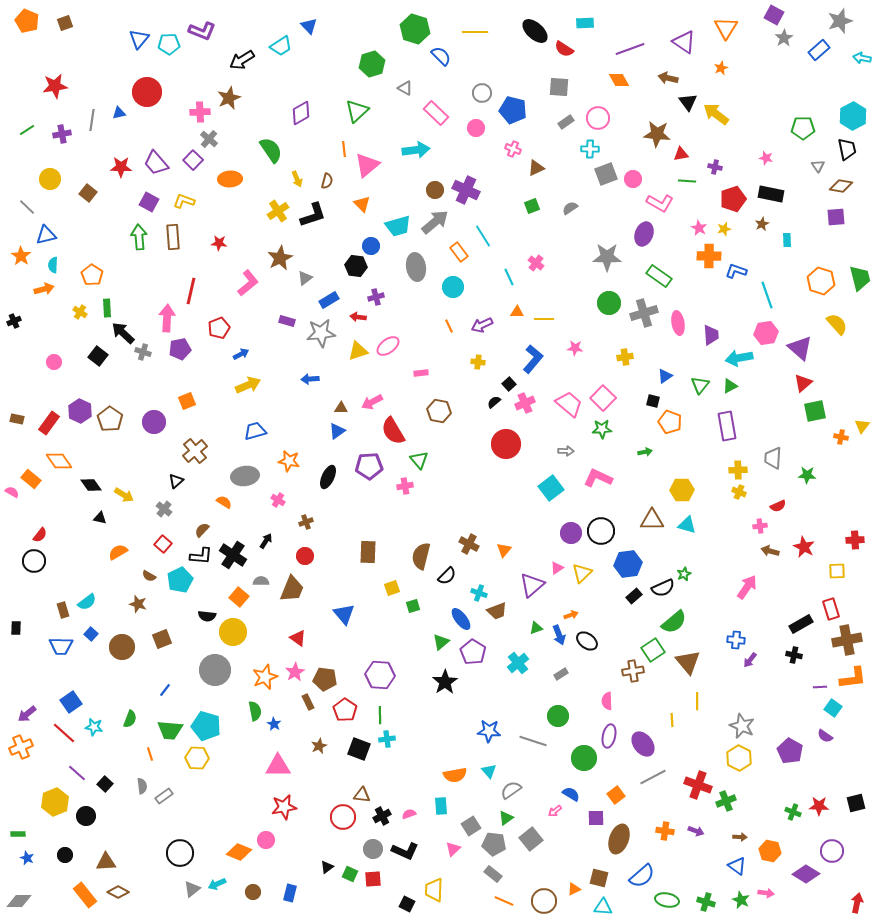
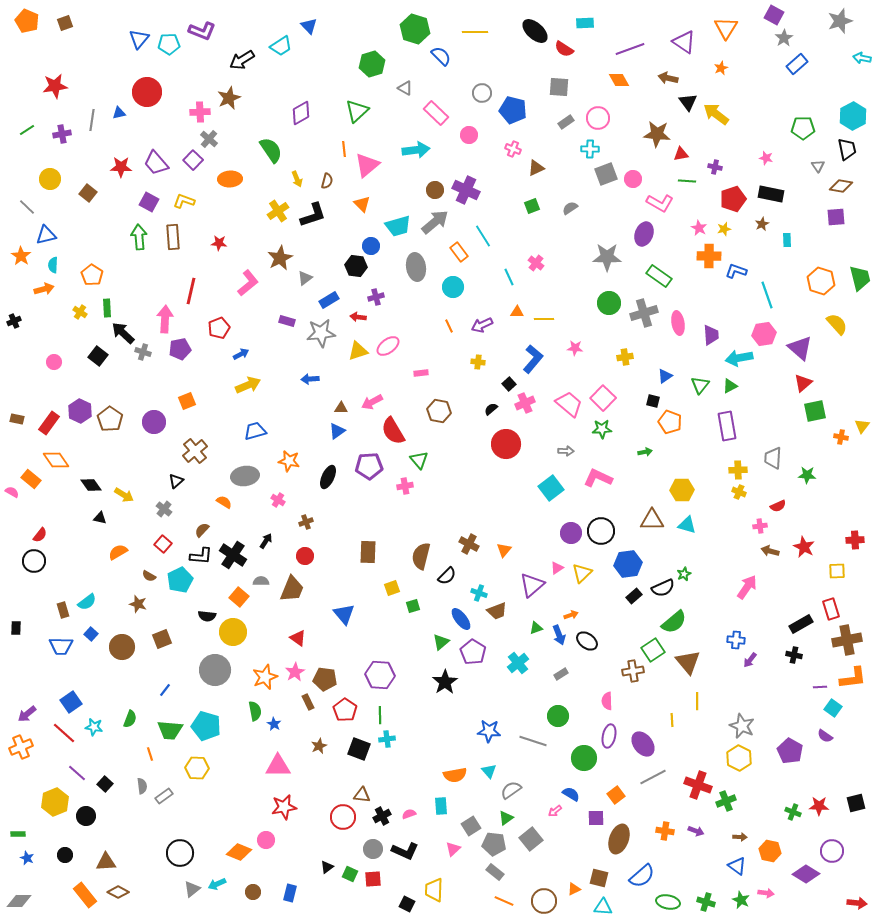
blue rectangle at (819, 50): moved 22 px left, 14 px down
pink circle at (476, 128): moved 7 px left, 7 px down
pink arrow at (167, 318): moved 2 px left, 1 px down
pink hexagon at (766, 333): moved 2 px left, 1 px down
black semicircle at (494, 402): moved 3 px left, 7 px down
orange diamond at (59, 461): moved 3 px left, 1 px up
yellow hexagon at (197, 758): moved 10 px down
gray rectangle at (493, 874): moved 2 px right, 2 px up
green ellipse at (667, 900): moved 1 px right, 2 px down
red arrow at (857, 903): rotated 84 degrees clockwise
